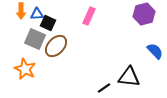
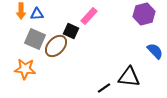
pink rectangle: rotated 18 degrees clockwise
black square: moved 23 px right, 8 px down
orange star: rotated 20 degrees counterclockwise
